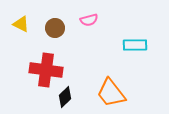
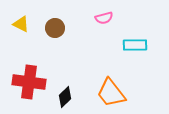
pink semicircle: moved 15 px right, 2 px up
red cross: moved 17 px left, 12 px down
